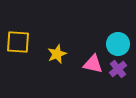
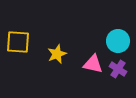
cyan circle: moved 3 px up
purple cross: rotated 18 degrees counterclockwise
